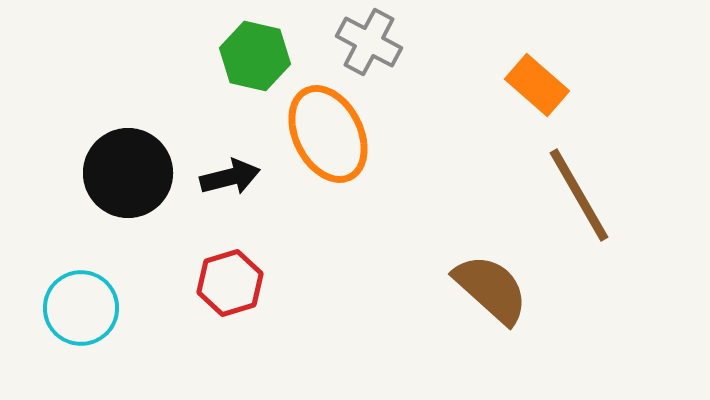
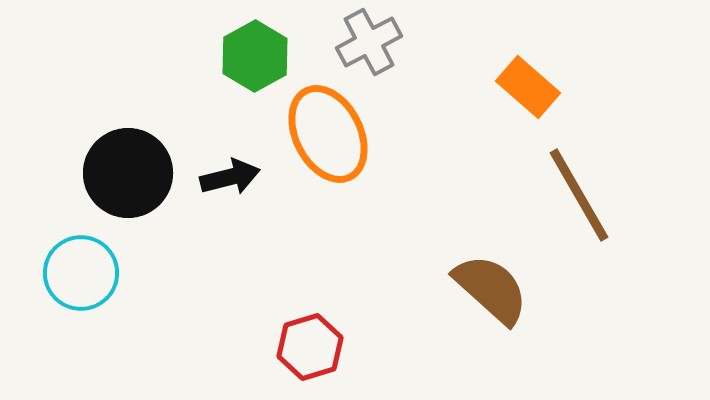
gray cross: rotated 34 degrees clockwise
green hexagon: rotated 18 degrees clockwise
orange rectangle: moved 9 px left, 2 px down
red hexagon: moved 80 px right, 64 px down
cyan circle: moved 35 px up
